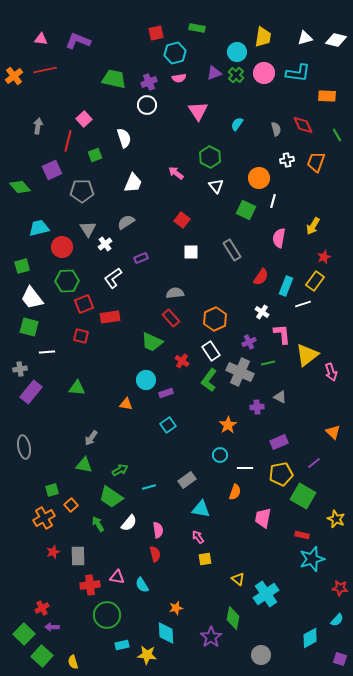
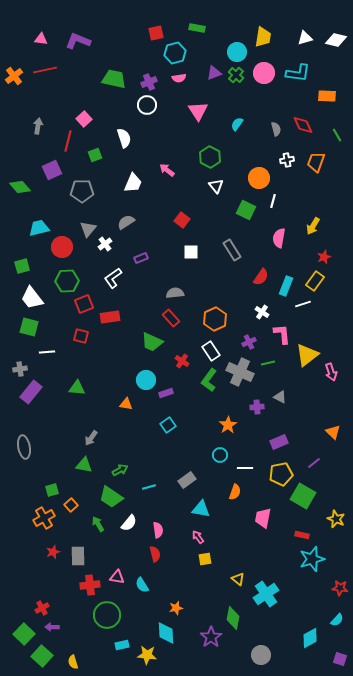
pink arrow at (176, 173): moved 9 px left, 3 px up
gray triangle at (88, 229): rotated 12 degrees clockwise
